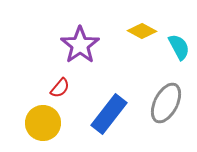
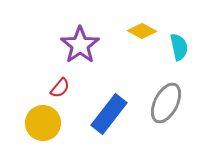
cyan semicircle: rotated 16 degrees clockwise
